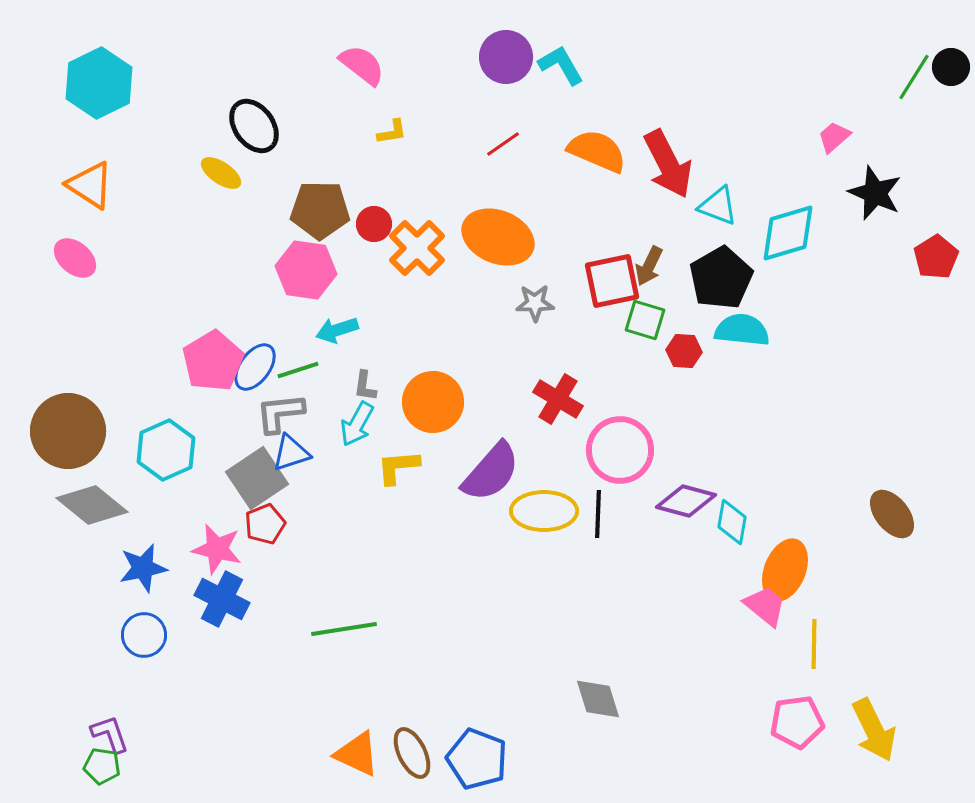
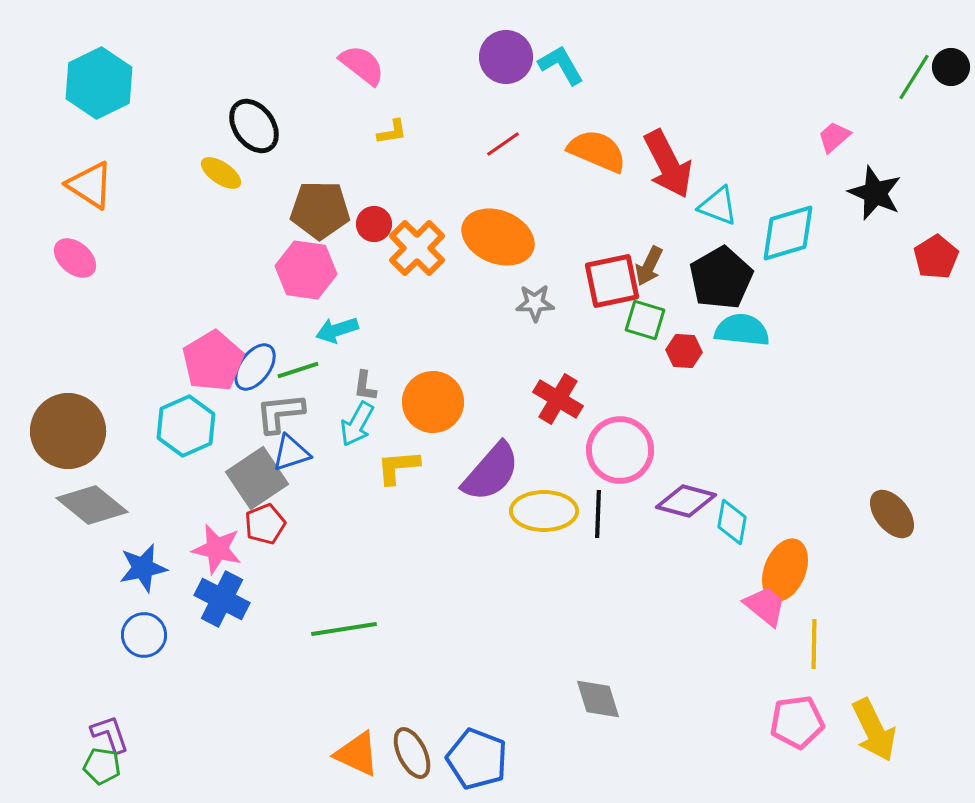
cyan hexagon at (166, 450): moved 20 px right, 24 px up
